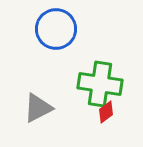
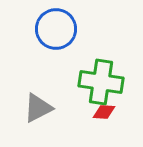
green cross: moved 1 px right, 2 px up
red diamond: moved 2 px left; rotated 40 degrees clockwise
